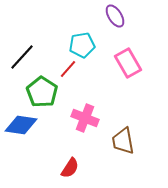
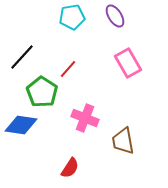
cyan pentagon: moved 10 px left, 28 px up
